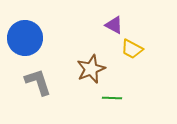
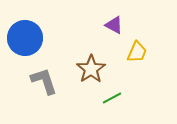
yellow trapezoid: moved 5 px right, 3 px down; rotated 95 degrees counterclockwise
brown star: rotated 12 degrees counterclockwise
gray L-shape: moved 6 px right, 1 px up
green line: rotated 30 degrees counterclockwise
